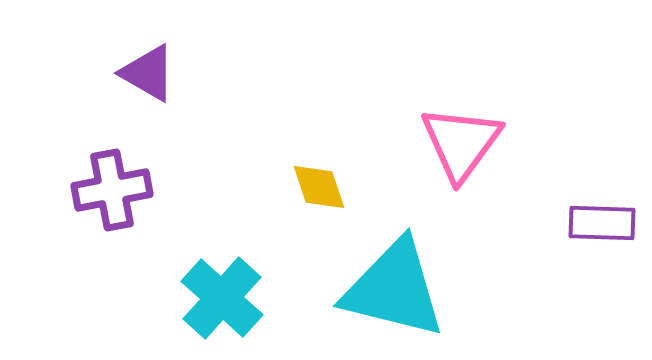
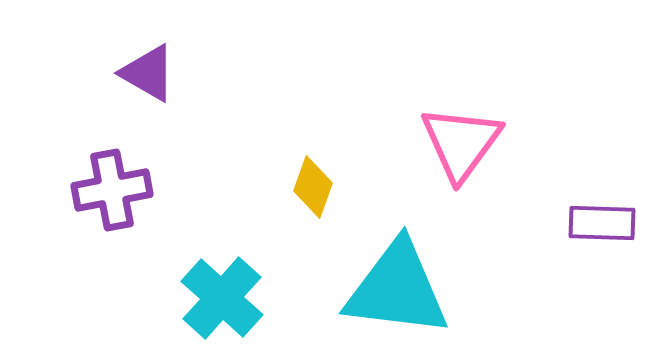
yellow diamond: moved 6 px left; rotated 38 degrees clockwise
cyan triangle: moved 3 px right; rotated 7 degrees counterclockwise
